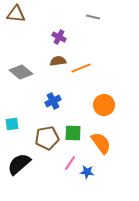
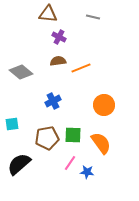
brown triangle: moved 32 px right
green square: moved 2 px down
